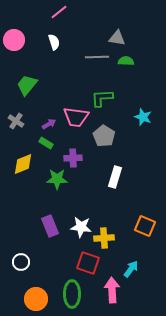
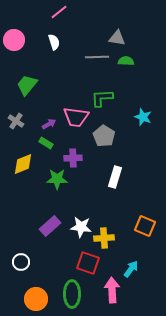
purple rectangle: rotated 70 degrees clockwise
